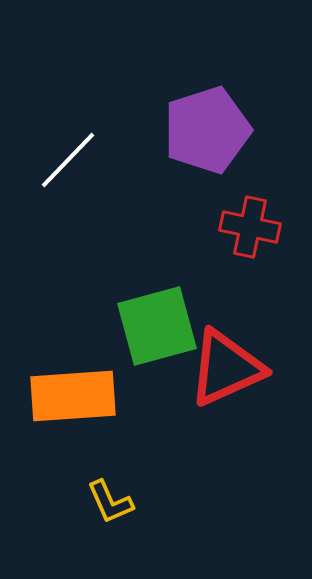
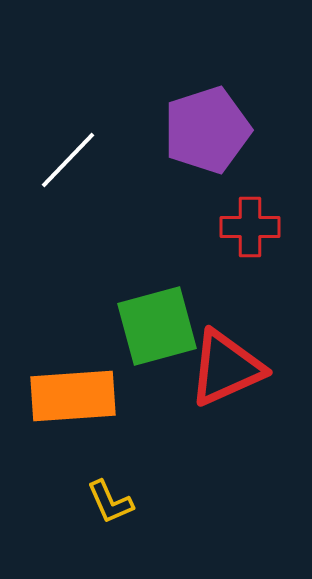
red cross: rotated 12 degrees counterclockwise
